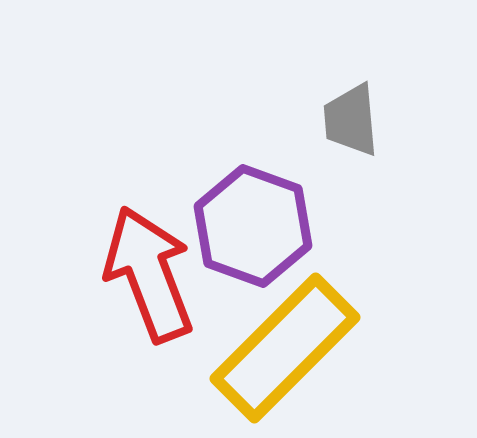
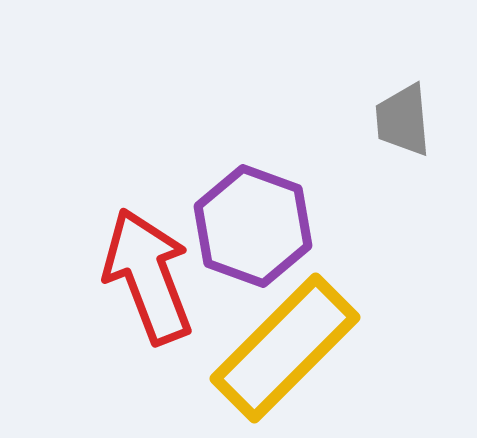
gray trapezoid: moved 52 px right
red arrow: moved 1 px left, 2 px down
